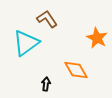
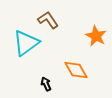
brown L-shape: moved 1 px right, 1 px down
orange star: moved 1 px left, 2 px up
black arrow: rotated 32 degrees counterclockwise
